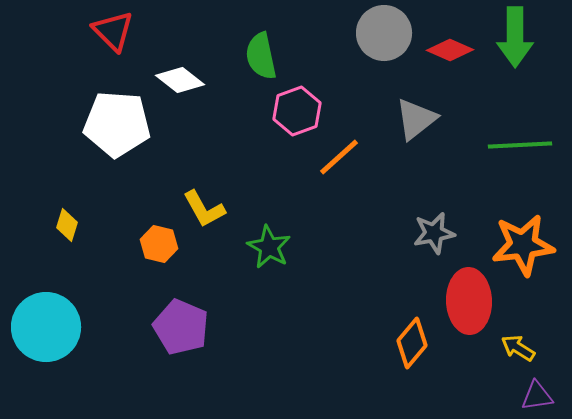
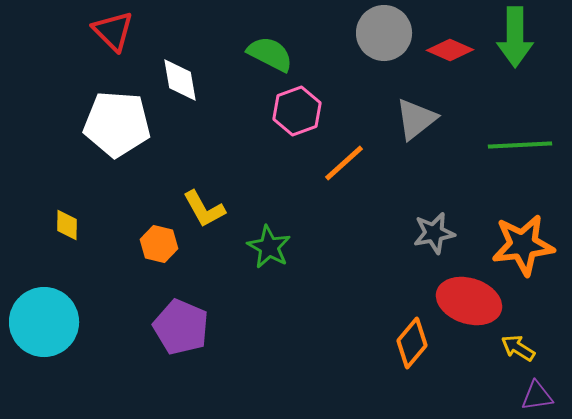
green semicircle: moved 9 px right, 2 px up; rotated 129 degrees clockwise
white diamond: rotated 42 degrees clockwise
orange line: moved 5 px right, 6 px down
yellow diamond: rotated 16 degrees counterclockwise
red ellipse: rotated 70 degrees counterclockwise
cyan circle: moved 2 px left, 5 px up
